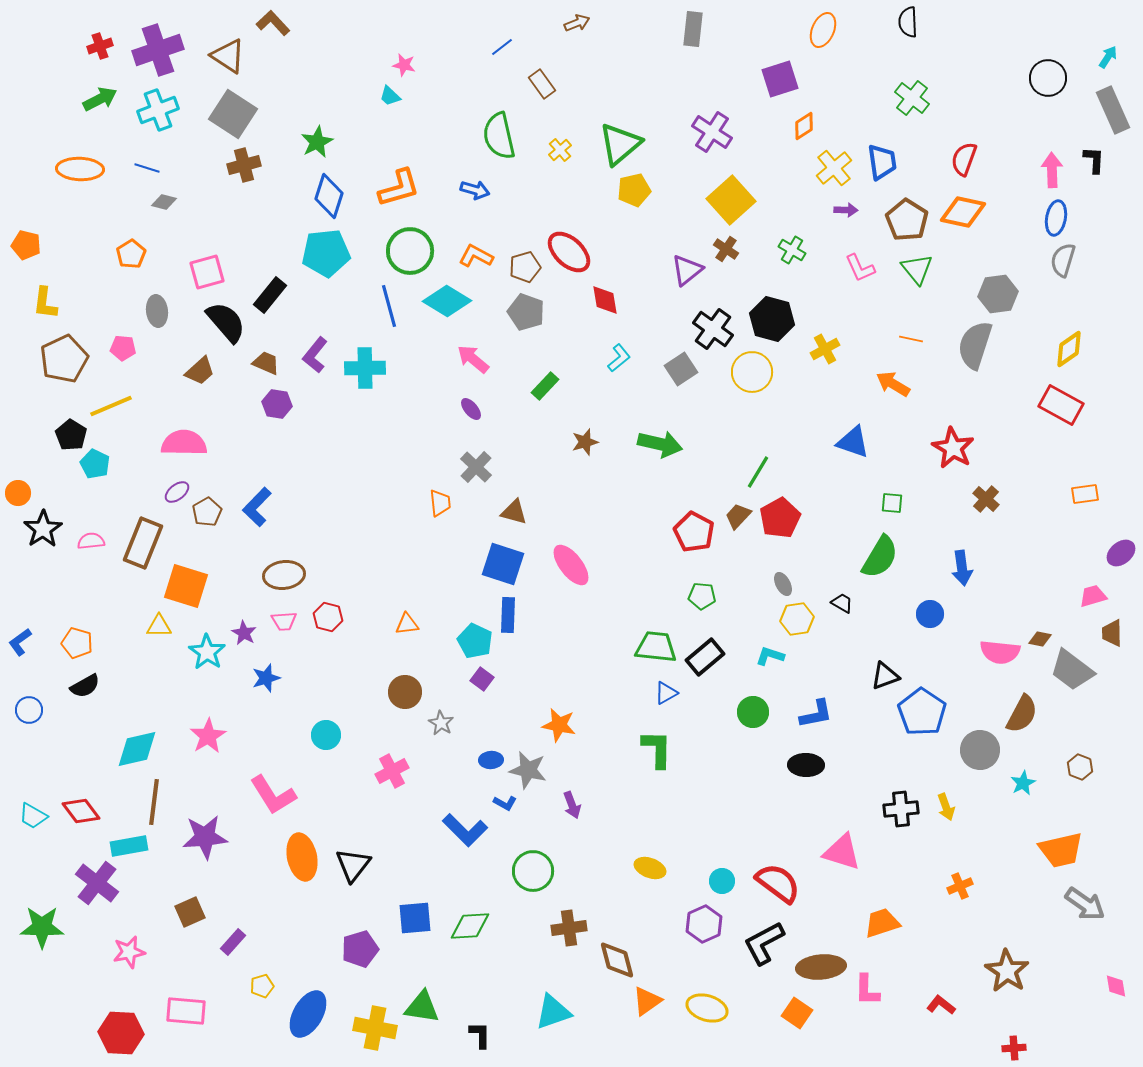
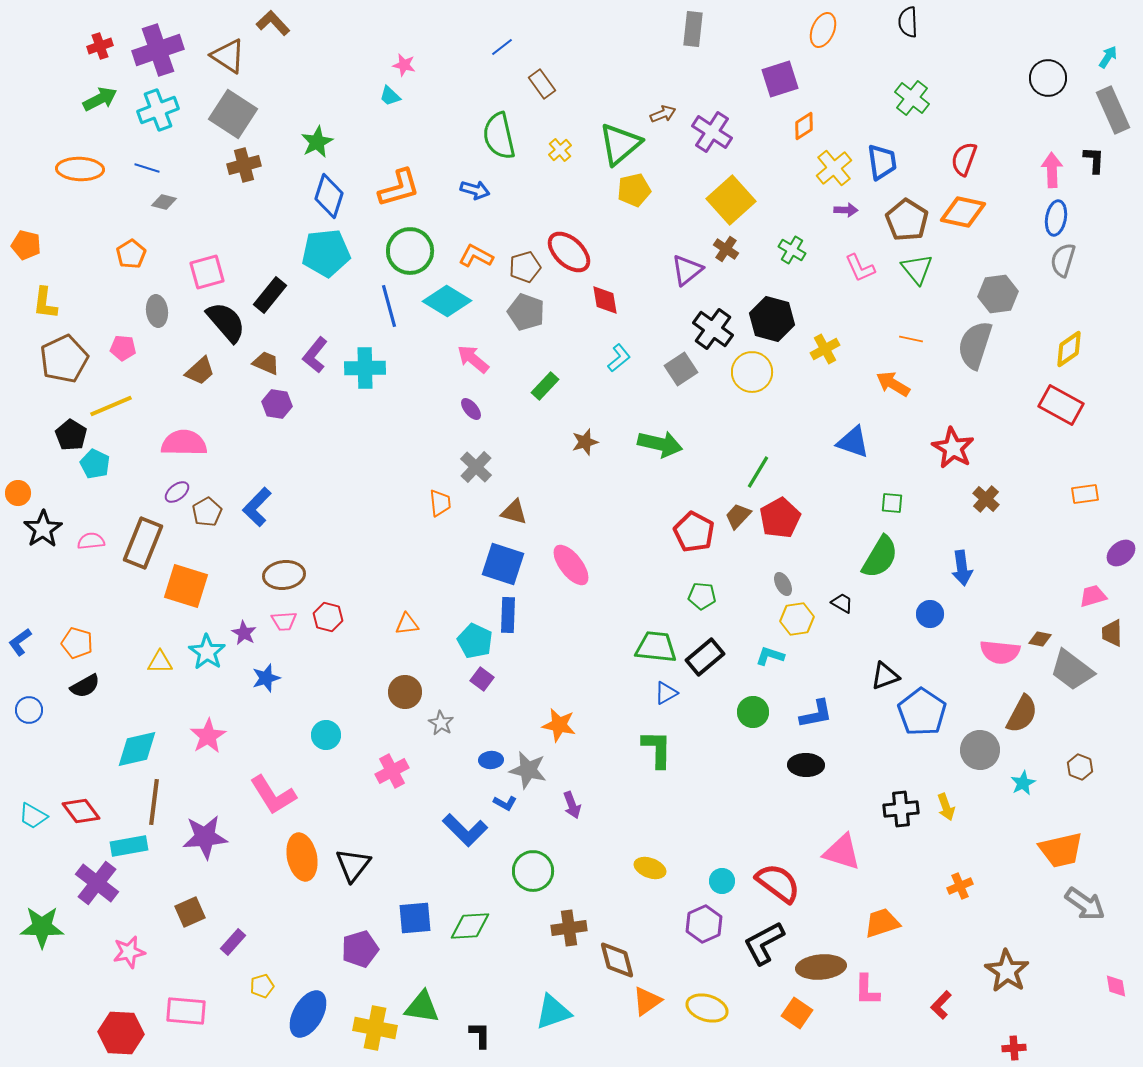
brown arrow at (577, 23): moved 86 px right, 91 px down
yellow triangle at (159, 626): moved 1 px right, 36 px down
red L-shape at (941, 1005): rotated 84 degrees counterclockwise
